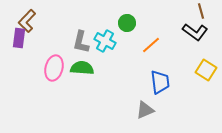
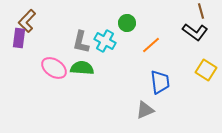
pink ellipse: rotated 70 degrees counterclockwise
